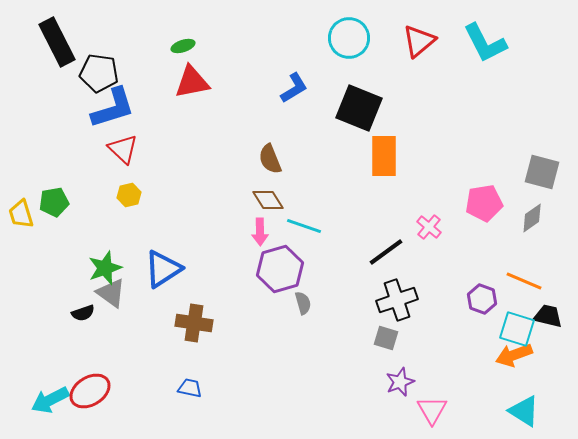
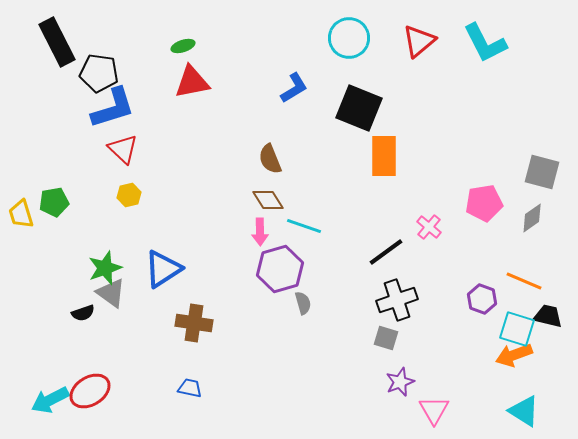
pink triangle at (432, 410): moved 2 px right
